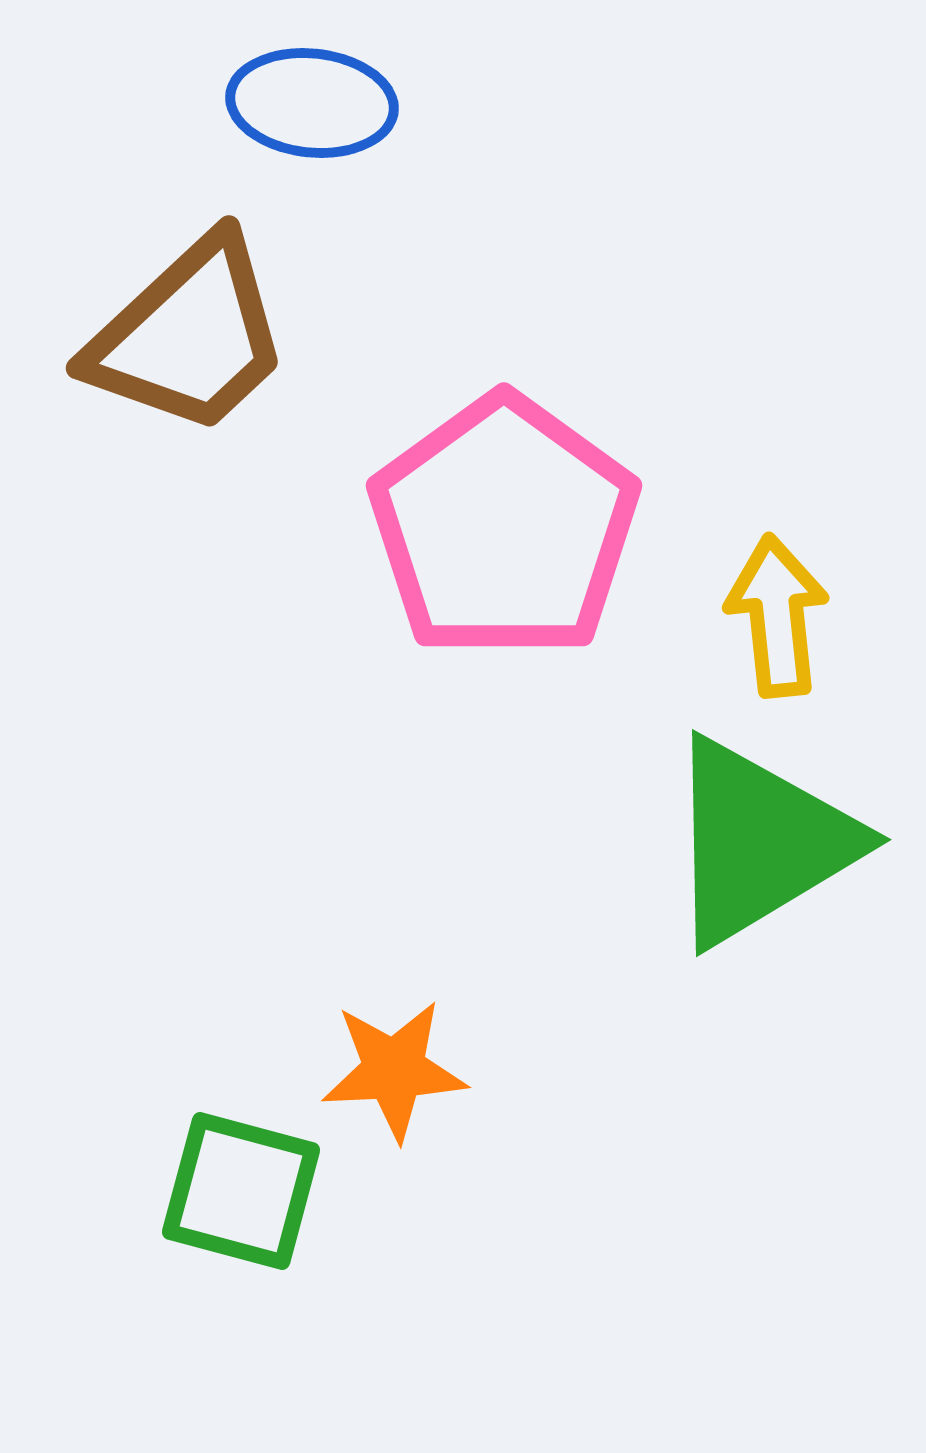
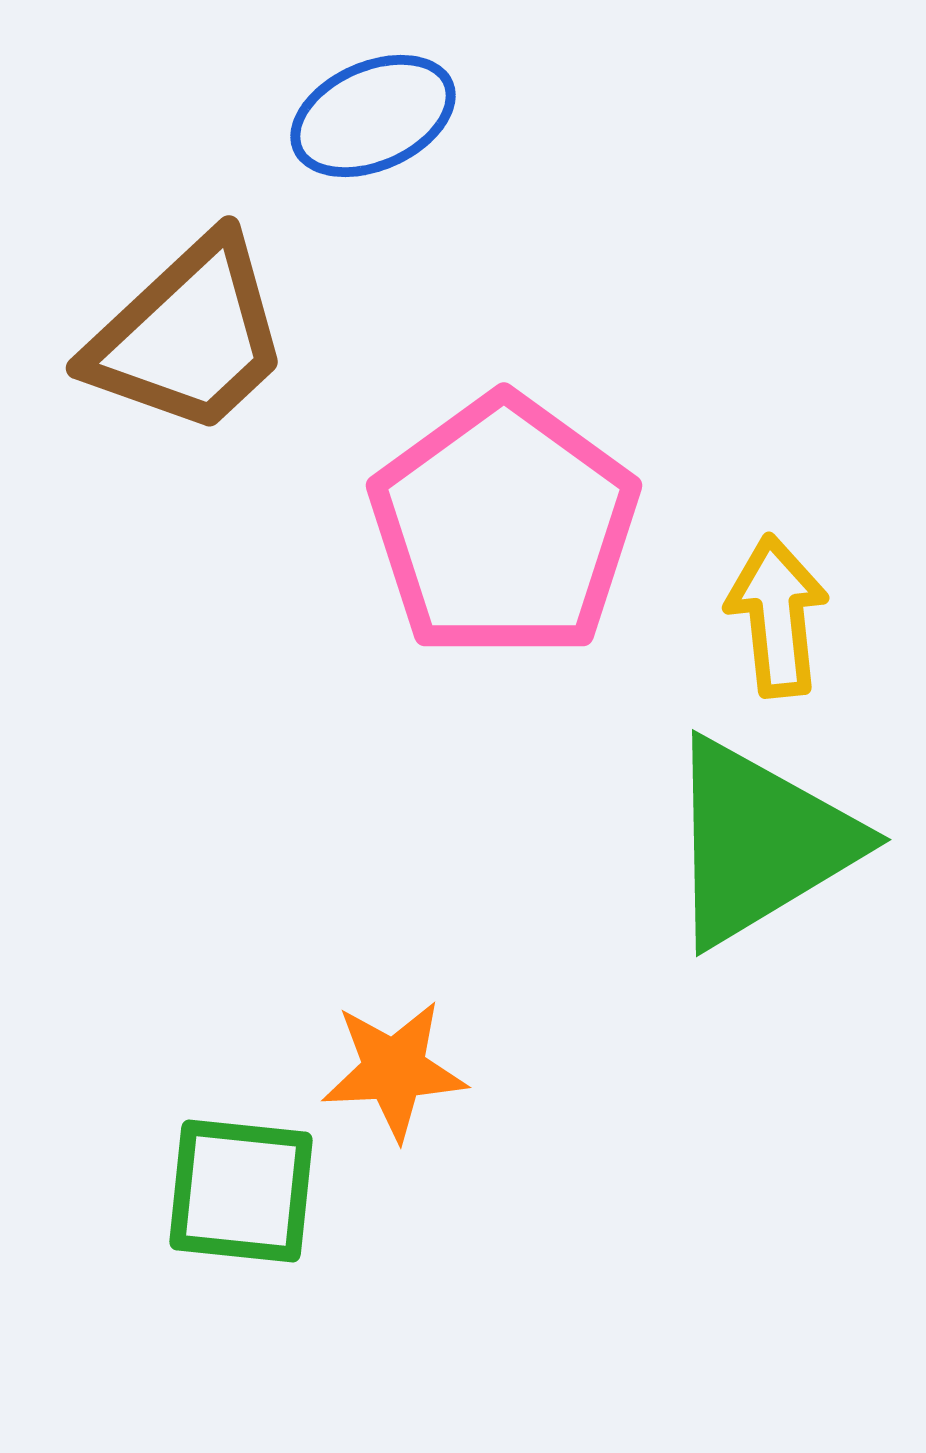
blue ellipse: moved 61 px right, 13 px down; rotated 30 degrees counterclockwise
green square: rotated 9 degrees counterclockwise
